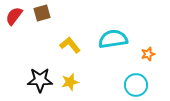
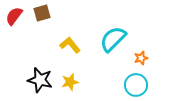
cyan semicircle: rotated 36 degrees counterclockwise
orange star: moved 7 px left, 4 px down
black star: rotated 15 degrees clockwise
